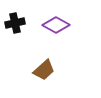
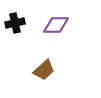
purple diamond: rotated 28 degrees counterclockwise
